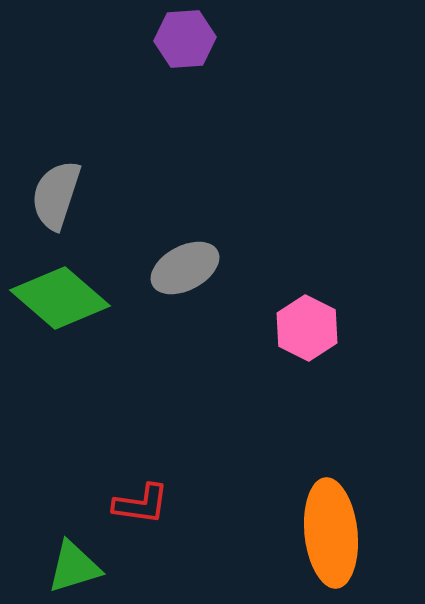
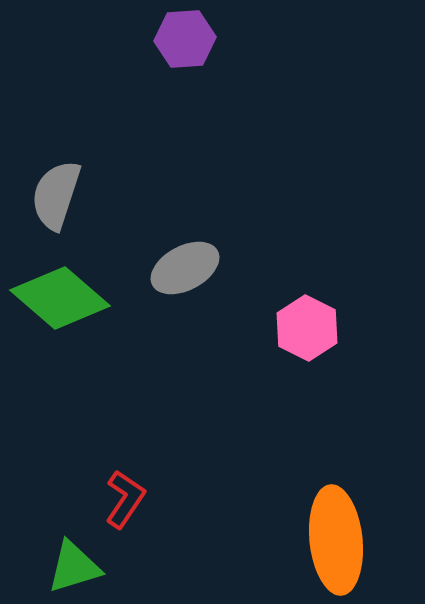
red L-shape: moved 16 px left, 5 px up; rotated 64 degrees counterclockwise
orange ellipse: moved 5 px right, 7 px down
